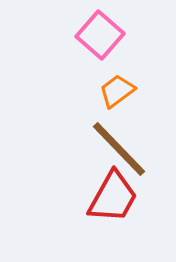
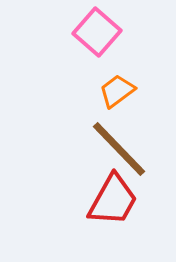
pink square: moved 3 px left, 3 px up
red trapezoid: moved 3 px down
